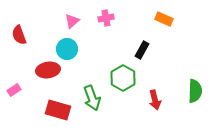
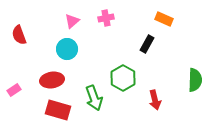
black rectangle: moved 5 px right, 6 px up
red ellipse: moved 4 px right, 10 px down
green semicircle: moved 11 px up
green arrow: moved 2 px right
